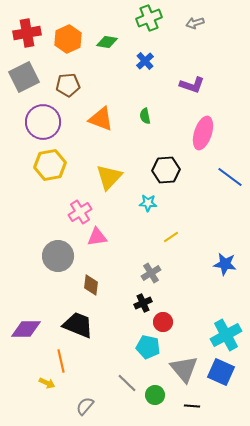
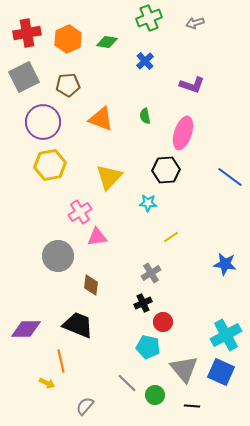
pink ellipse: moved 20 px left
